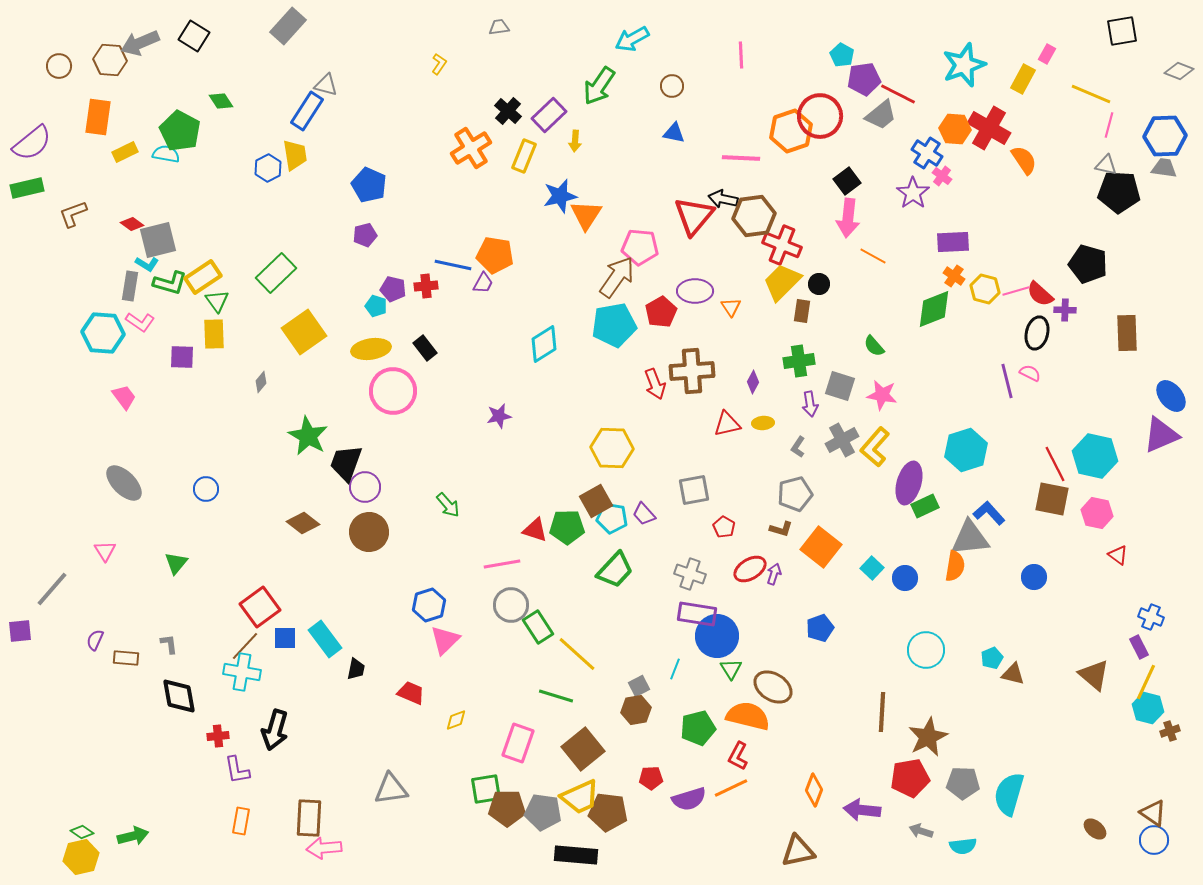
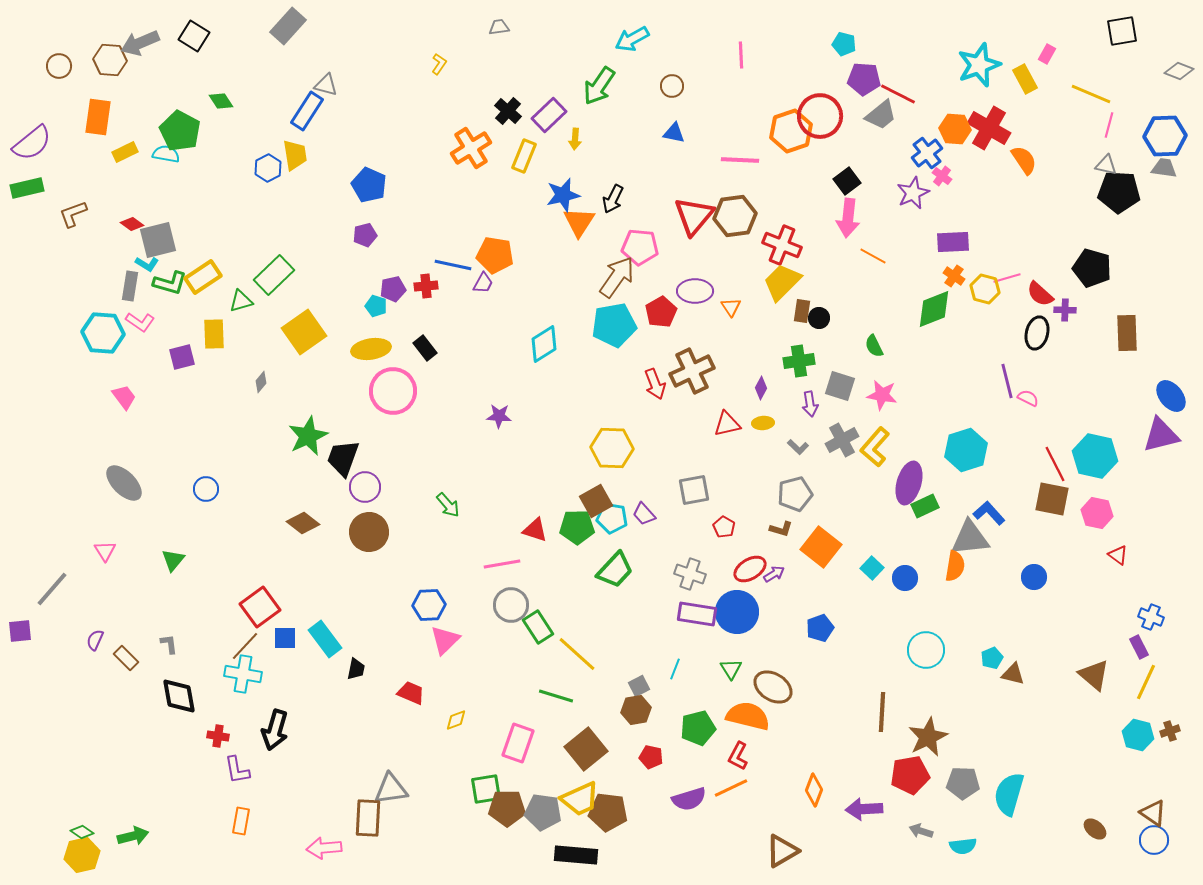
cyan pentagon at (842, 55): moved 2 px right, 11 px up; rotated 15 degrees counterclockwise
cyan star at (964, 65): moved 15 px right
purple pentagon at (864, 79): rotated 12 degrees clockwise
yellow rectangle at (1023, 79): moved 2 px right; rotated 56 degrees counterclockwise
yellow arrow at (575, 141): moved 2 px up
blue cross at (927, 153): rotated 20 degrees clockwise
pink line at (741, 158): moved 1 px left, 2 px down
purple star at (913, 193): rotated 12 degrees clockwise
blue star at (560, 196): moved 3 px right, 1 px up
black arrow at (723, 199): moved 110 px left; rotated 76 degrees counterclockwise
orange triangle at (586, 215): moved 7 px left, 7 px down
brown hexagon at (754, 216): moved 19 px left
black pentagon at (1088, 264): moved 4 px right, 4 px down
green rectangle at (276, 273): moved 2 px left, 2 px down
black circle at (819, 284): moved 34 px down
purple pentagon at (393, 289): rotated 25 degrees counterclockwise
pink line at (1016, 291): moved 9 px left, 13 px up
green triangle at (217, 301): moved 24 px right; rotated 50 degrees clockwise
green semicircle at (874, 346): rotated 15 degrees clockwise
purple square at (182, 357): rotated 16 degrees counterclockwise
brown cross at (692, 371): rotated 21 degrees counterclockwise
pink semicircle at (1030, 373): moved 2 px left, 25 px down
purple diamond at (753, 382): moved 8 px right, 6 px down
purple star at (499, 416): rotated 15 degrees clockwise
purple triangle at (1161, 435): rotated 9 degrees clockwise
green star at (308, 436): rotated 18 degrees clockwise
gray L-shape at (798, 447): rotated 80 degrees counterclockwise
black trapezoid at (346, 463): moved 3 px left, 5 px up
green pentagon at (567, 527): moved 10 px right
green triangle at (176, 563): moved 3 px left, 3 px up
purple arrow at (774, 574): rotated 40 degrees clockwise
blue hexagon at (429, 605): rotated 16 degrees clockwise
blue circle at (717, 636): moved 20 px right, 24 px up
brown rectangle at (126, 658): rotated 40 degrees clockwise
cyan cross at (242, 672): moved 1 px right, 2 px down
cyan hexagon at (1148, 708): moved 10 px left, 27 px down
red cross at (218, 736): rotated 15 degrees clockwise
brown square at (583, 749): moved 3 px right
red pentagon at (651, 778): moved 21 px up; rotated 15 degrees clockwise
red pentagon at (910, 778): moved 3 px up
yellow trapezoid at (580, 797): moved 2 px down
purple arrow at (862, 810): moved 2 px right, 1 px up; rotated 9 degrees counterclockwise
brown rectangle at (309, 818): moved 59 px right
brown triangle at (798, 851): moved 16 px left; rotated 18 degrees counterclockwise
yellow hexagon at (81, 857): moved 1 px right, 2 px up
